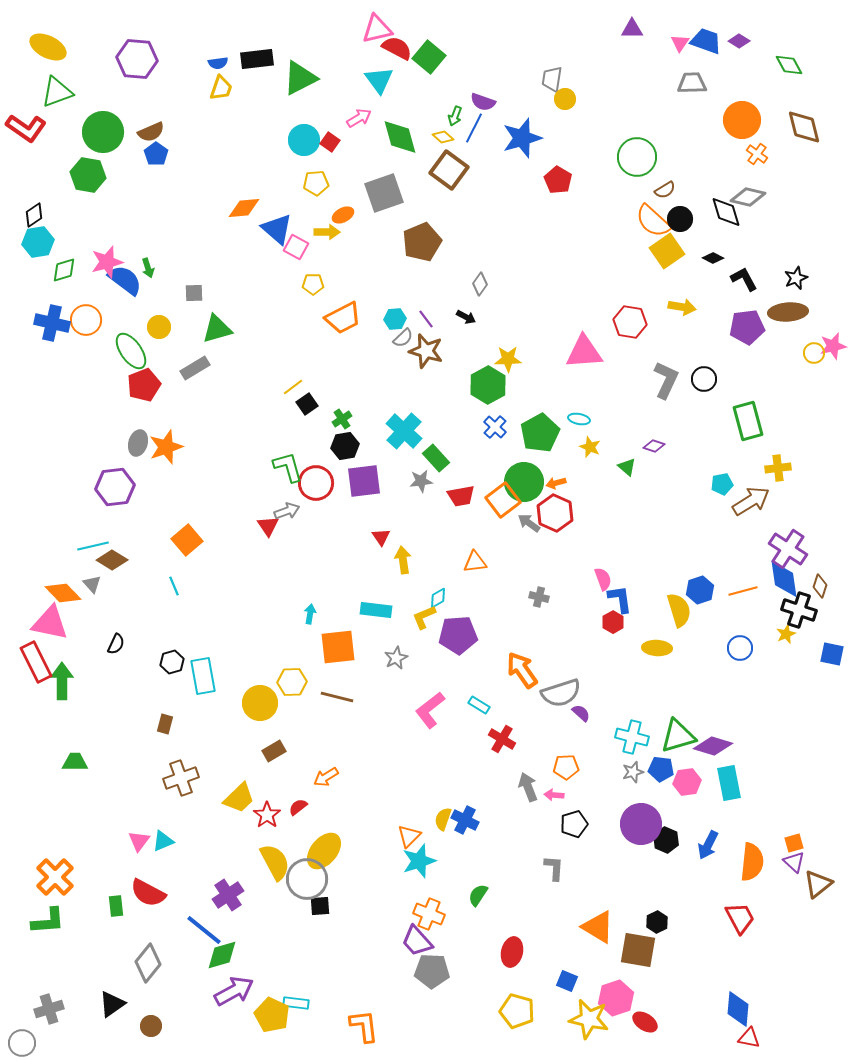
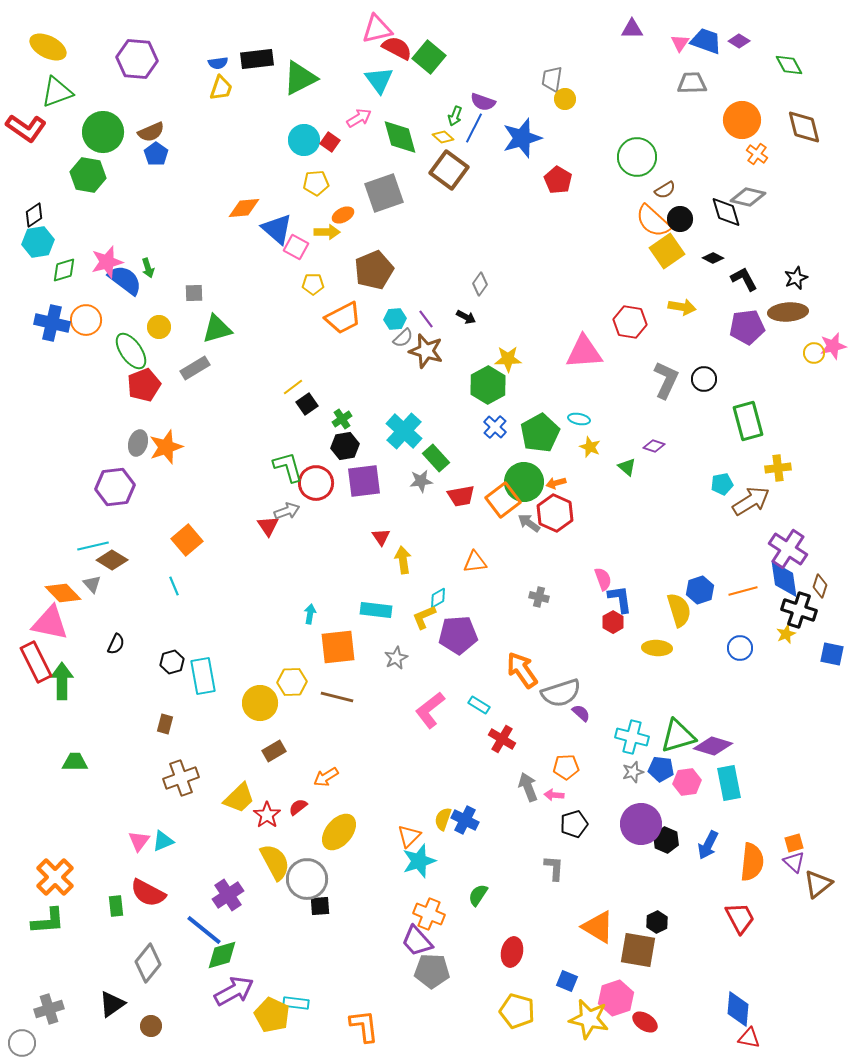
brown pentagon at (422, 242): moved 48 px left, 28 px down
yellow ellipse at (324, 851): moved 15 px right, 19 px up
